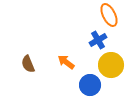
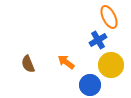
orange ellipse: moved 2 px down
